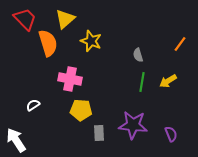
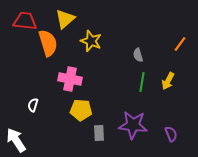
red trapezoid: moved 2 px down; rotated 40 degrees counterclockwise
yellow arrow: rotated 30 degrees counterclockwise
white semicircle: rotated 40 degrees counterclockwise
